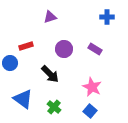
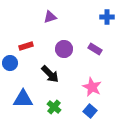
blue triangle: rotated 35 degrees counterclockwise
